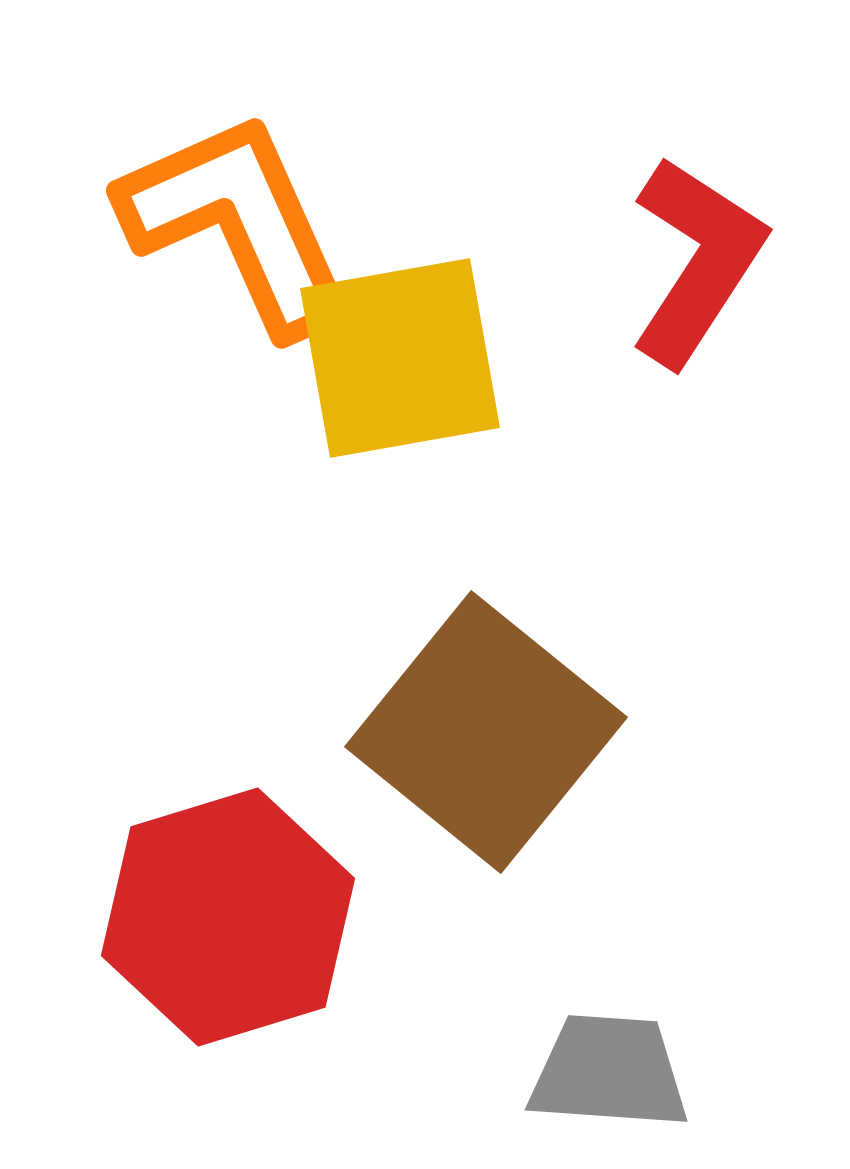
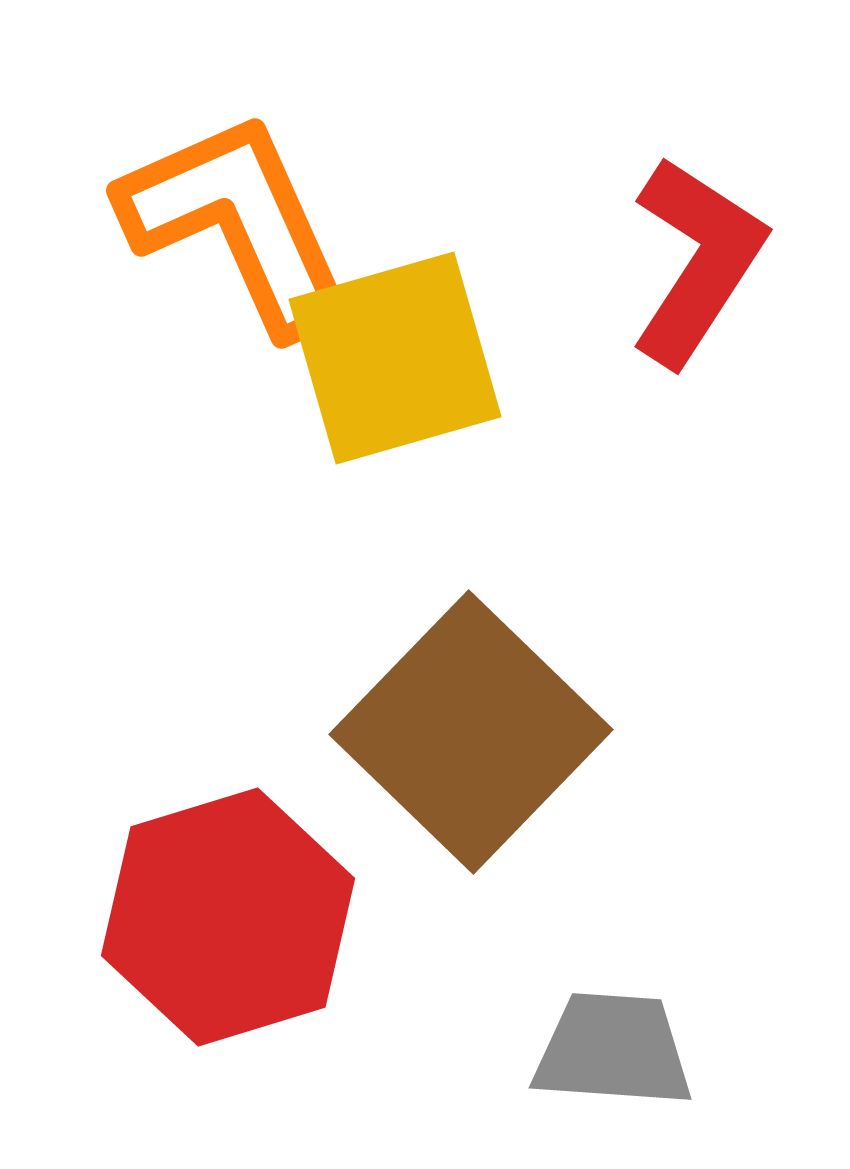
yellow square: moved 5 px left; rotated 6 degrees counterclockwise
brown square: moved 15 px left; rotated 5 degrees clockwise
gray trapezoid: moved 4 px right, 22 px up
